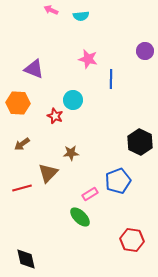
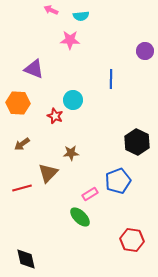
pink star: moved 18 px left, 19 px up; rotated 12 degrees counterclockwise
black hexagon: moved 3 px left
